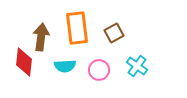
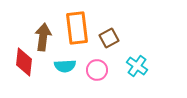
brown square: moved 5 px left, 5 px down
brown arrow: moved 2 px right
pink circle: moved 2 px left
